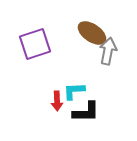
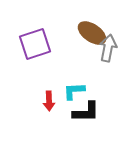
gray arrow: moved 3 px up
red arrow: moved 8 px left
